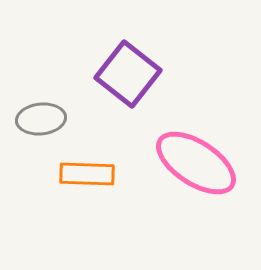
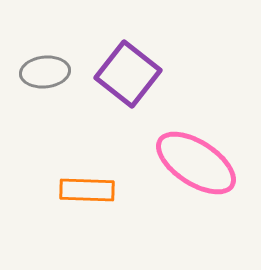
gray ellipse: moved 4 px right, 47 px up
orange rectangle: moved 16 px down
